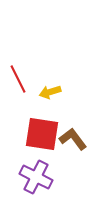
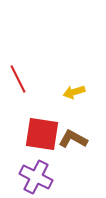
yellow arrow: moved 24 px right
brown L-shape: rotated 24 degrees counterclockwise
